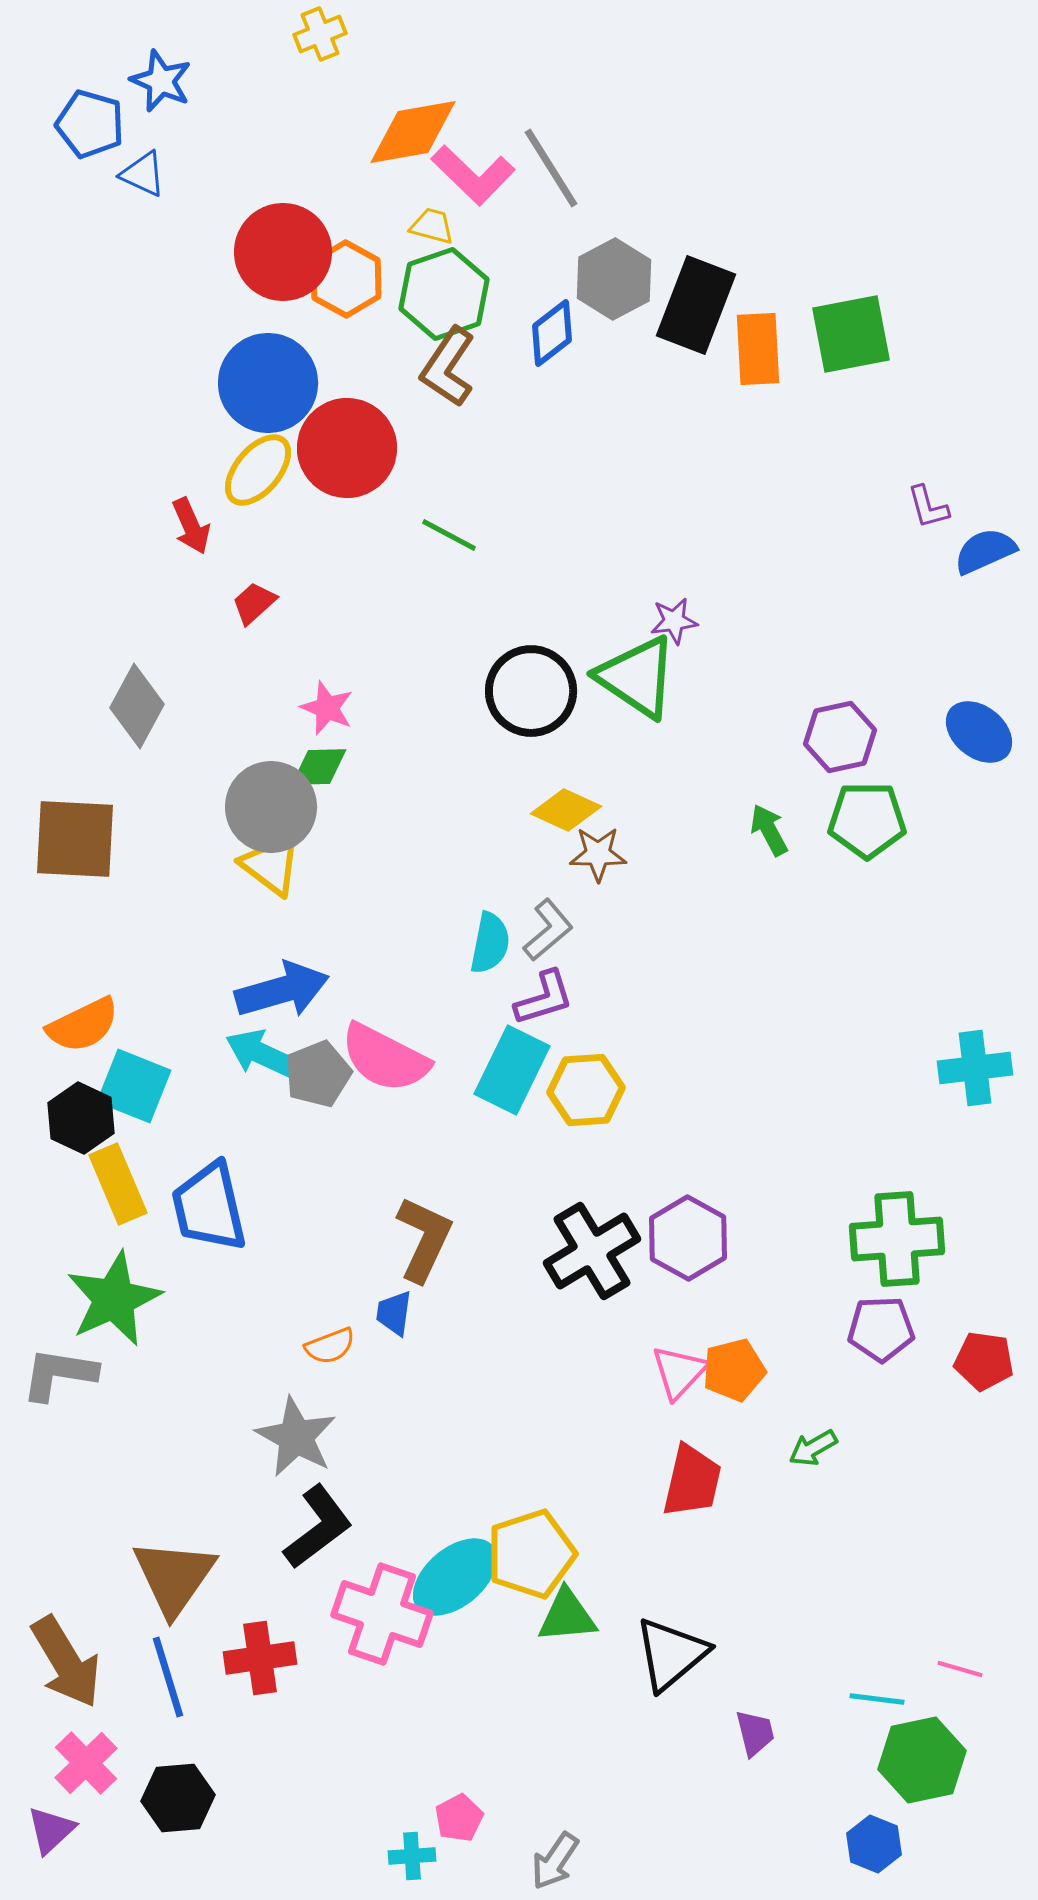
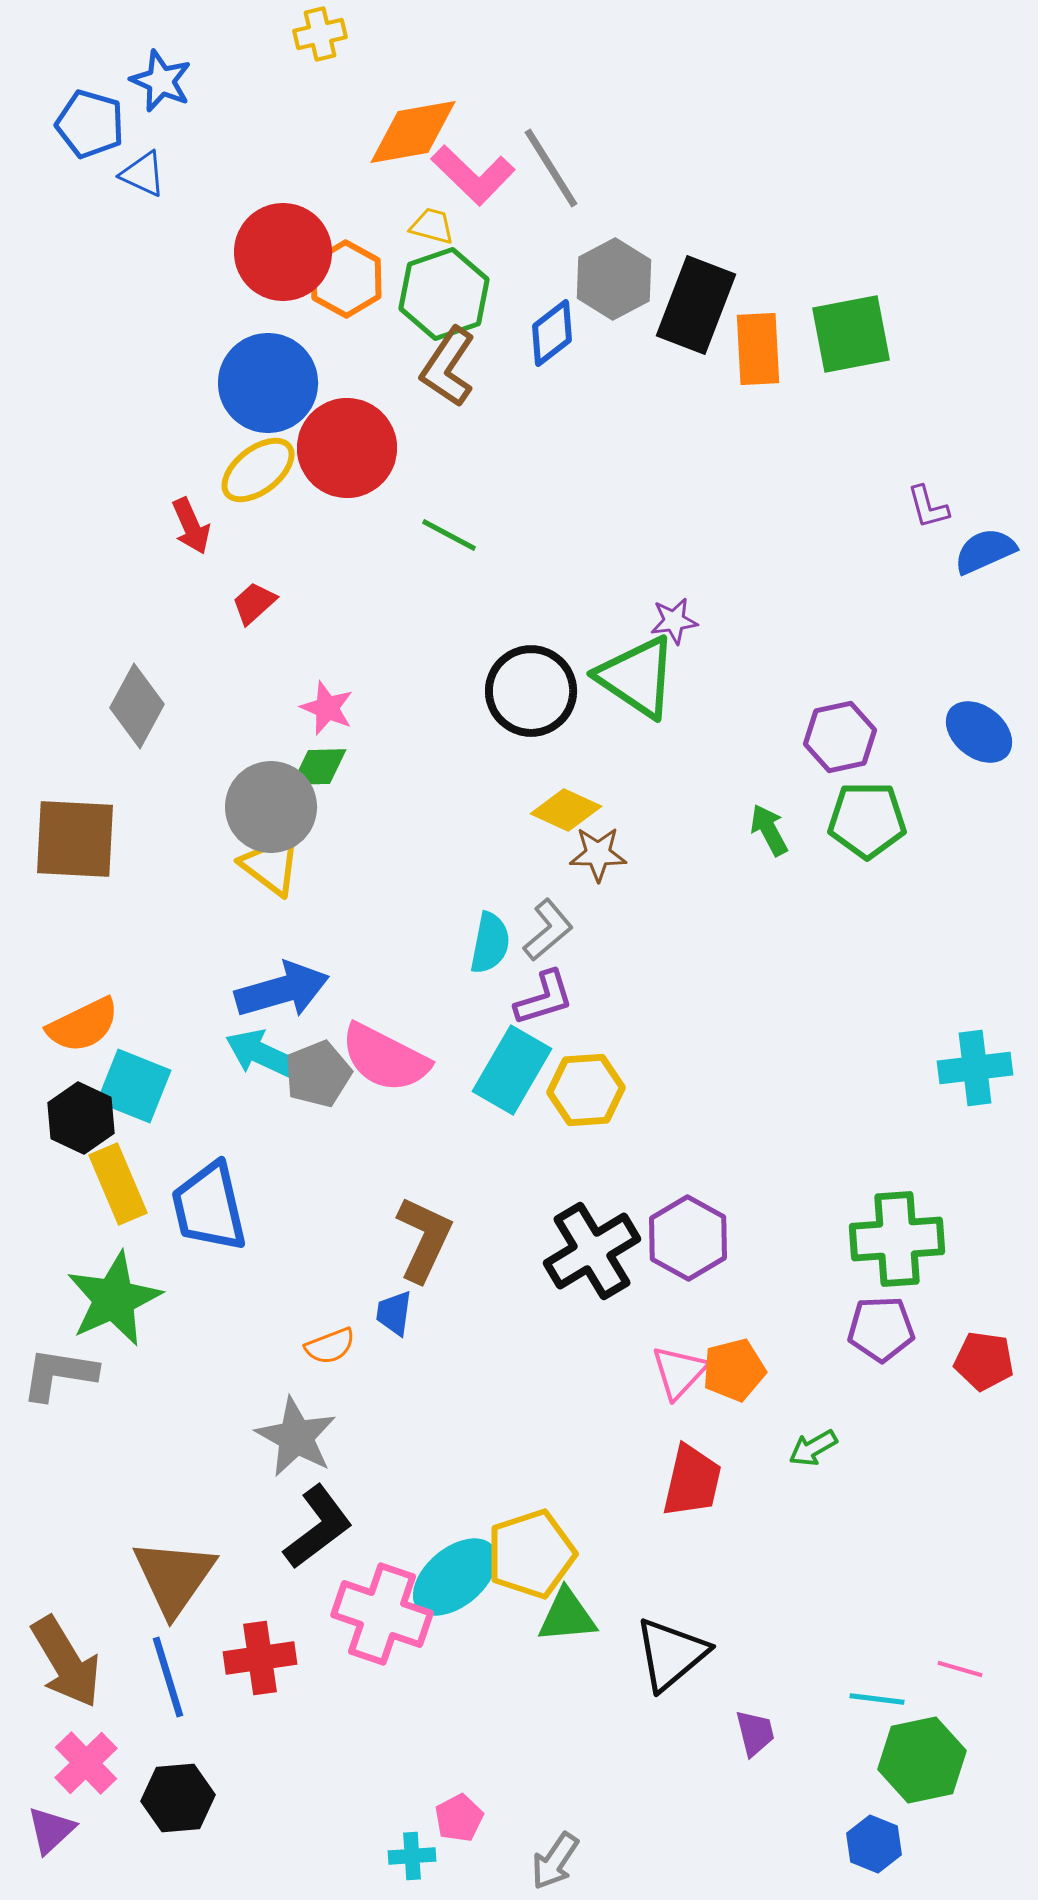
yellow cross at (320, 34): rotated 9 degrees clockwise
yellow ellipse at (258, 470): rotated 12 degrees clockwise
cyan rectangle at (512, 1070): rotated 4 degrees clockwise
